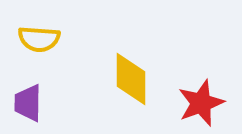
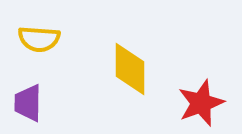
yellow diamond: moved 1 px left, 10 px up
